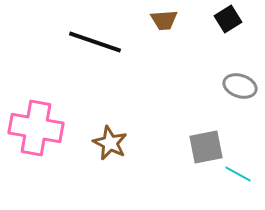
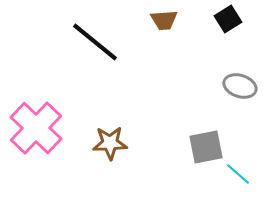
black line: rotated 20 degrees clockwise
pink cross: rotated 34 degrees clockwise
brown star: rotated 28 degrees counterclockwise
cyan line: rotated 12 degrees clockwise
